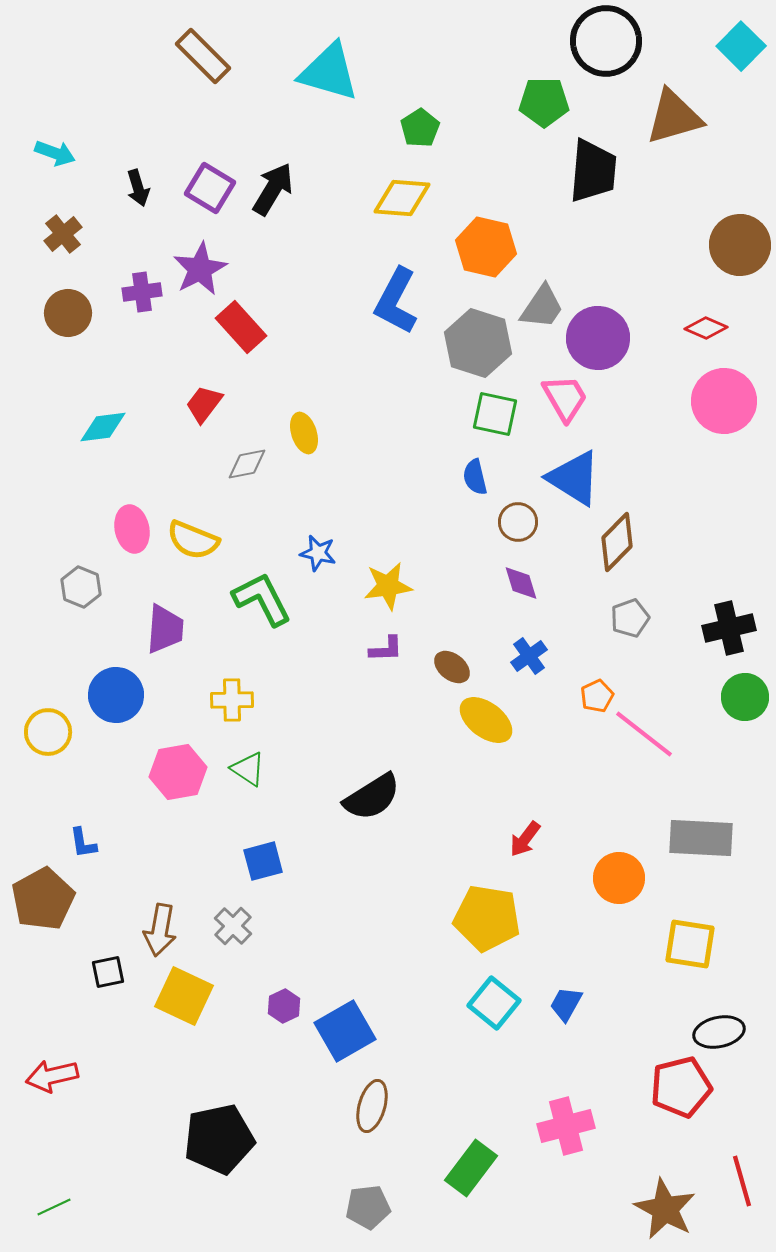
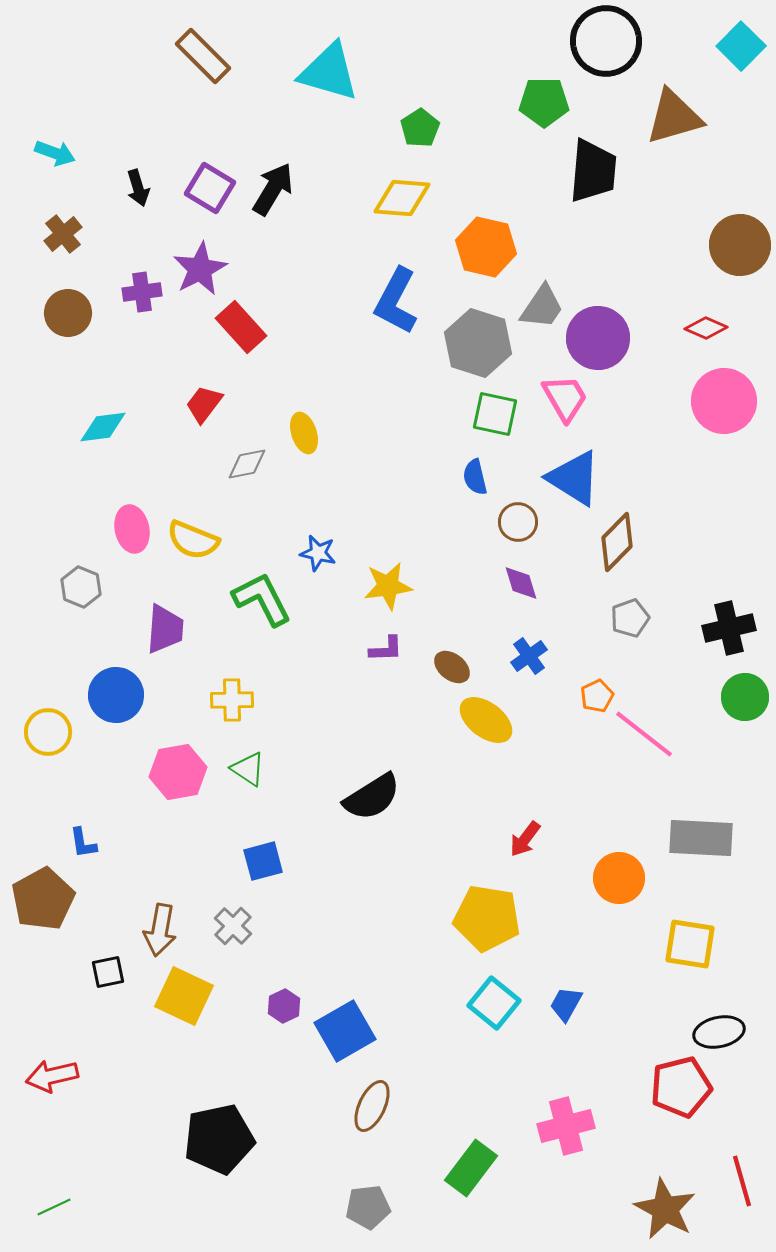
brown ellipse at (372, 1106): rotated 9 degrees clockwise
